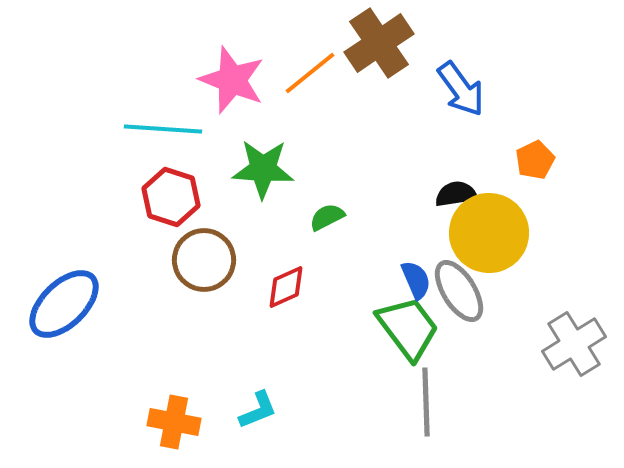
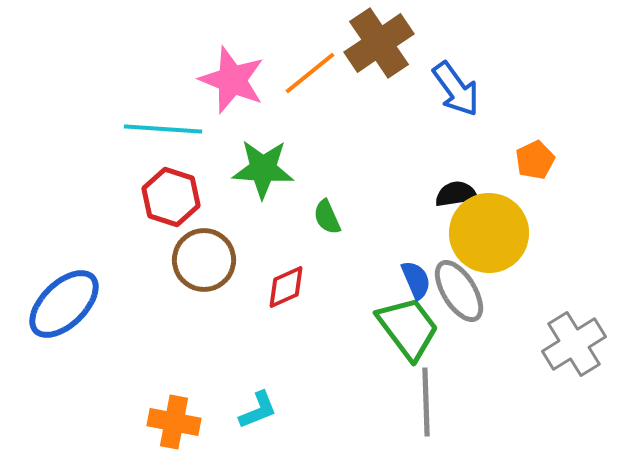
blue arrow: moved 5 px left
green semicircle: rotated 87 degrees counterclockwise
